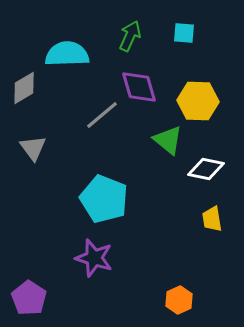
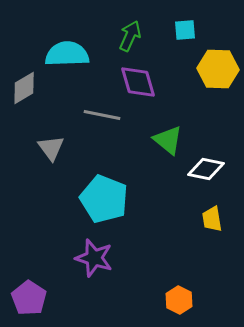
cyan square: moved 1 px right, 3 px up; rotated 10 degrees counterclockwise
purple diamond: moved 1 px left, 5 px up
yellow hexagon: moved 20 px right, 32 px up
gray line: rotated 51 degrees clockwise
gray triangle: moved 18 px right
orange hexagon: rotated 8 degrees counterclockwise
